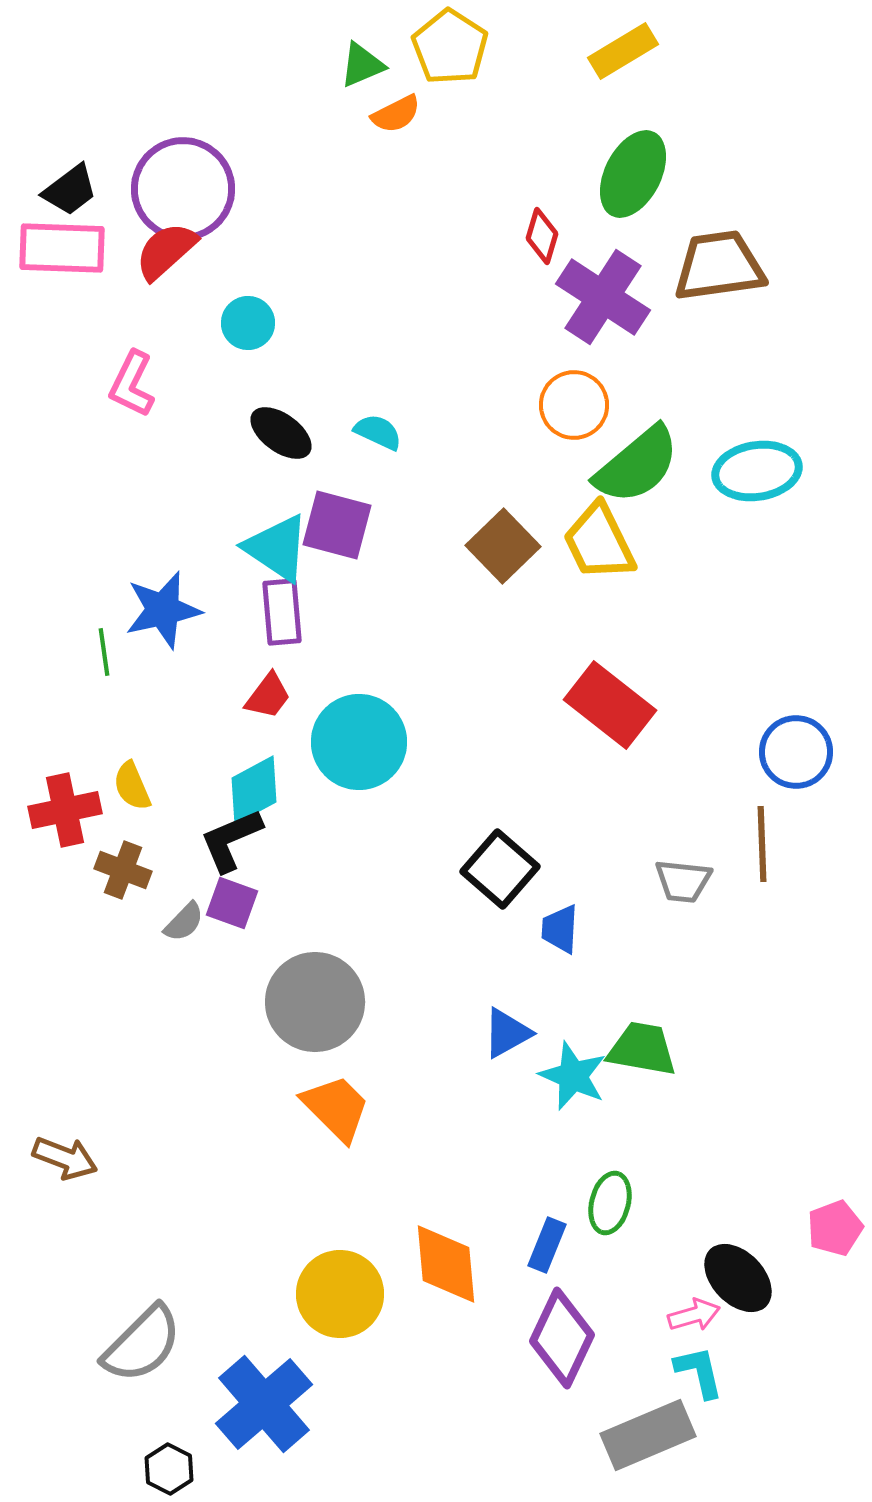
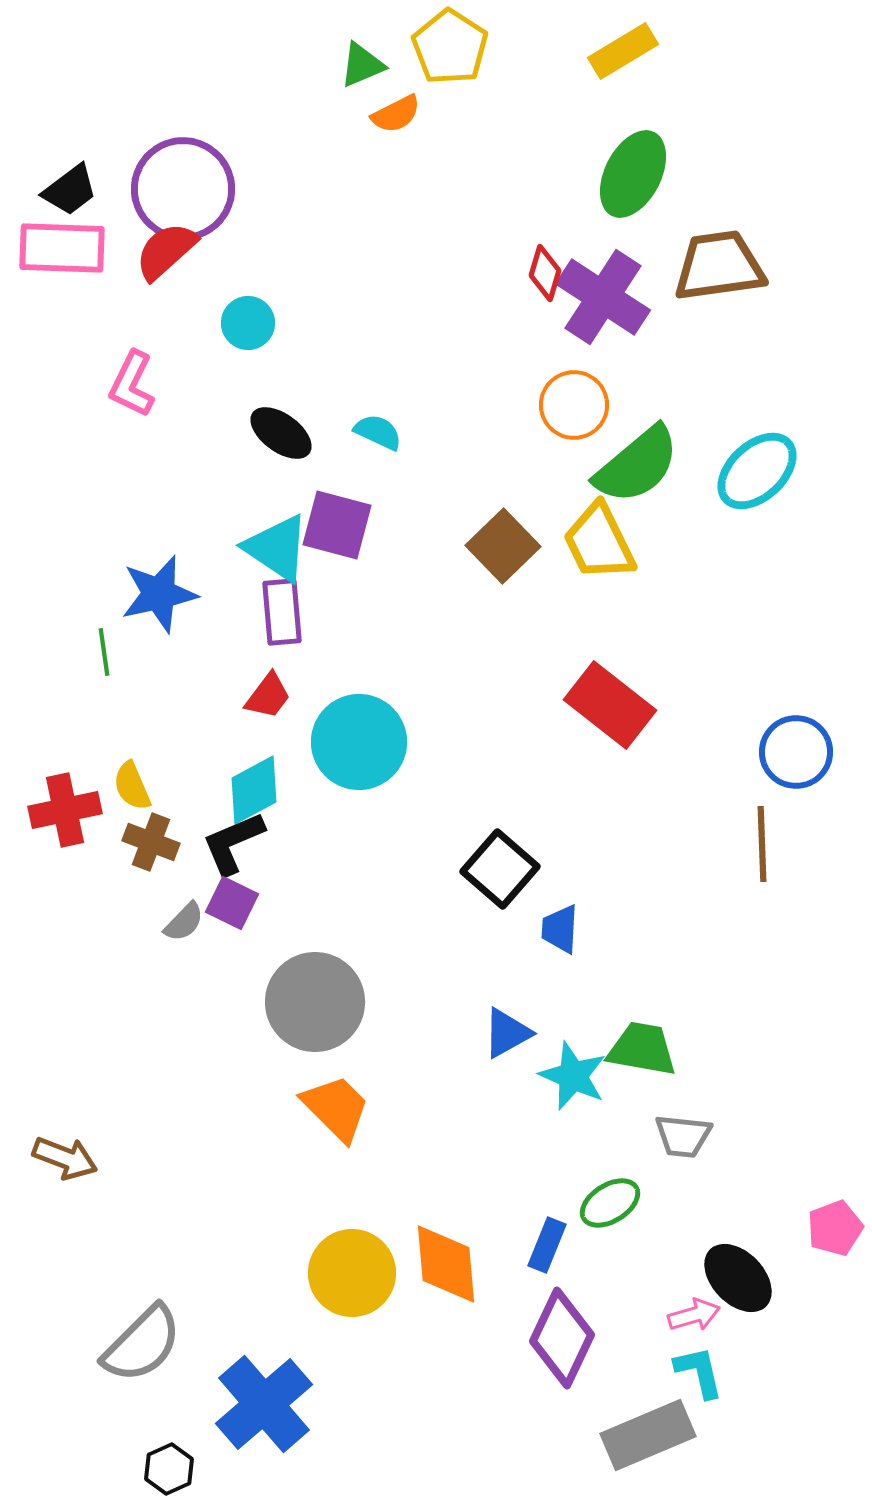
red diamond at (542, 236): moved 3 px right, 37 px down
cyan ellipse at (757, 471): rotated 34 degrees counterclockwise
blue star at (163, 610): moved 4 px left, 16 px up
black L-shape at (231, 840): moved 2 px right, 3 px down
brown cross at (123, 870): moved 28 px right, 28 px up
gray trapezoid at (683, 881): moved 255 px down
purple square at (232, 903): rotated 6 degrees clockwise
green ellipse at (610, 1203): rotated 44 degrees clockwise
yellow circle at (340, 1294): moved 12 px right, 21 px up
black hexagon at (169, 1469): rotated 9 degrees clockwise
